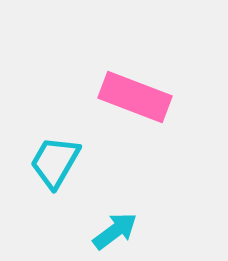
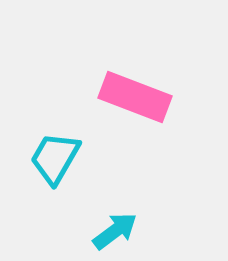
cyan trapezoid: moved 4 px up
